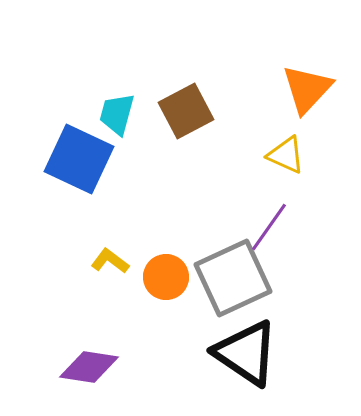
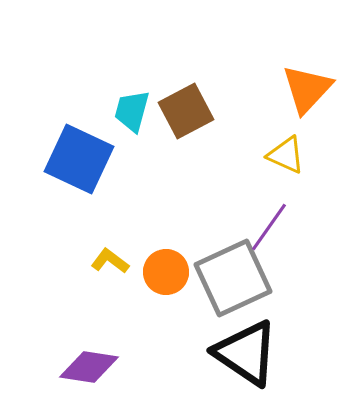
cyan trapezoid: moved 15 px right, 3 px up
orange circle: moved 5 px up
